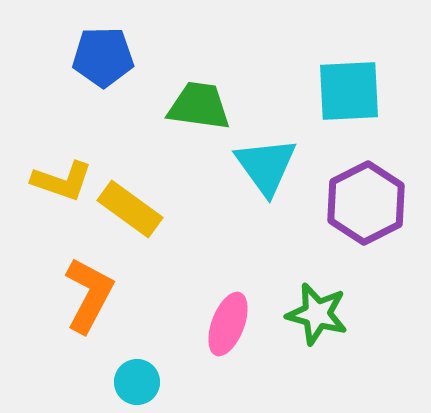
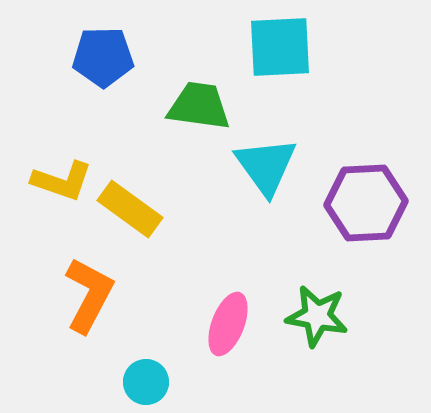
cyan square: moved 69 px left, 44 px up
purple hexagon: rotated 24 degrees clockwise
green star: moved 2 px down; rotated 4 degrees counterclockwise
cyan circle: moved 9 px right
